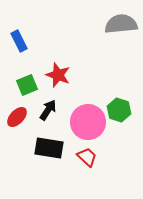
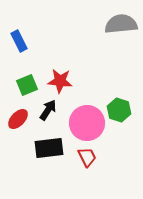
red star: moved 2 px right, 6 px down; rotated 15 degrees counterclockwise
red ellipse: moved 1 px right, 2 px down
pink circle: moved 1 px left, 1 px down
black rectangle: rotated 16 degrees counterclockwise
red trapezoid: rotated 20 degrees clockwise
